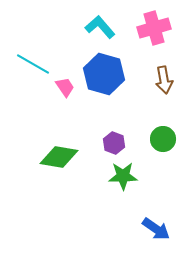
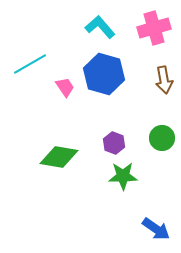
cyan line: moved 3 px left; rotated 60 degrees counterclockwise
green circle: moved 1 px left, 1 px up
